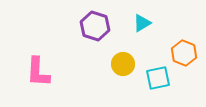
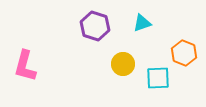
cyan triangle: rotated 12 degrees clockwise
pink L-shape: moved 13 px left, 6 px up; rotated 12 degrees clockwise
cyan square: rotated 10 degrees clockwise
